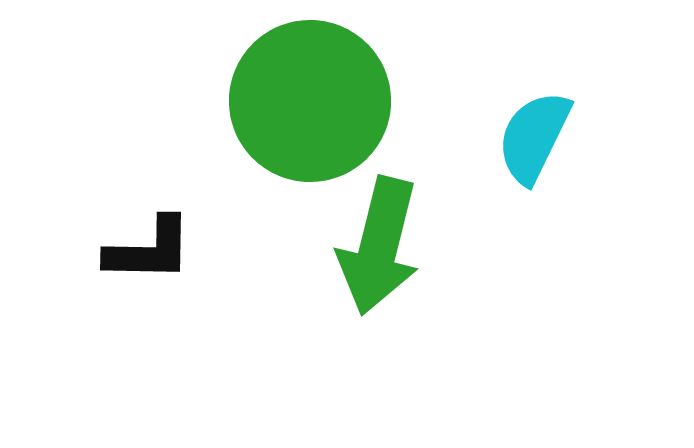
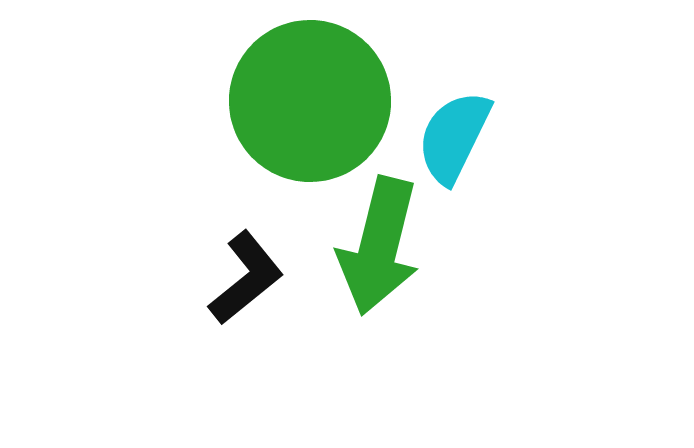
cyan semicircle: moved 80 px left
black L-shape: moved 97 px right, 28 px down; rotated 40 degrees counterclockwise
